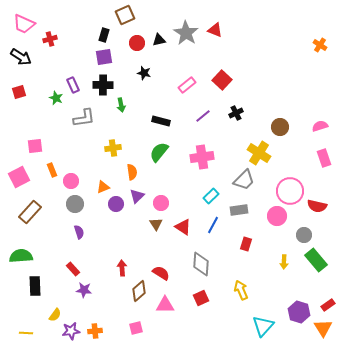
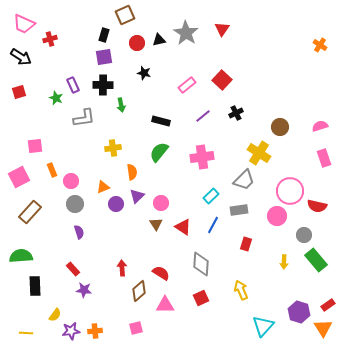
red triangle at (215, 30): moved 7 px right, 1 px up; rotated 42 degrees clockwise
